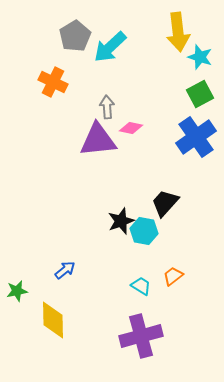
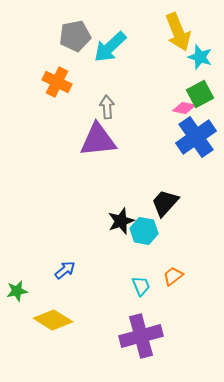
yellow arrow: rotated 15 degrees counterclockwise
gray pentagon: rotated 20 degrees clockwise
orange cross: moved 4 px right
pink diamond: moved 53 px right, 20 px up
cyan trapezoid: rotated 35 degrees clockwise
yellow diamond: rotated 57 degrees counterclockwise
